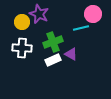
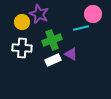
green cross: moved 1 px left, 2 px up
